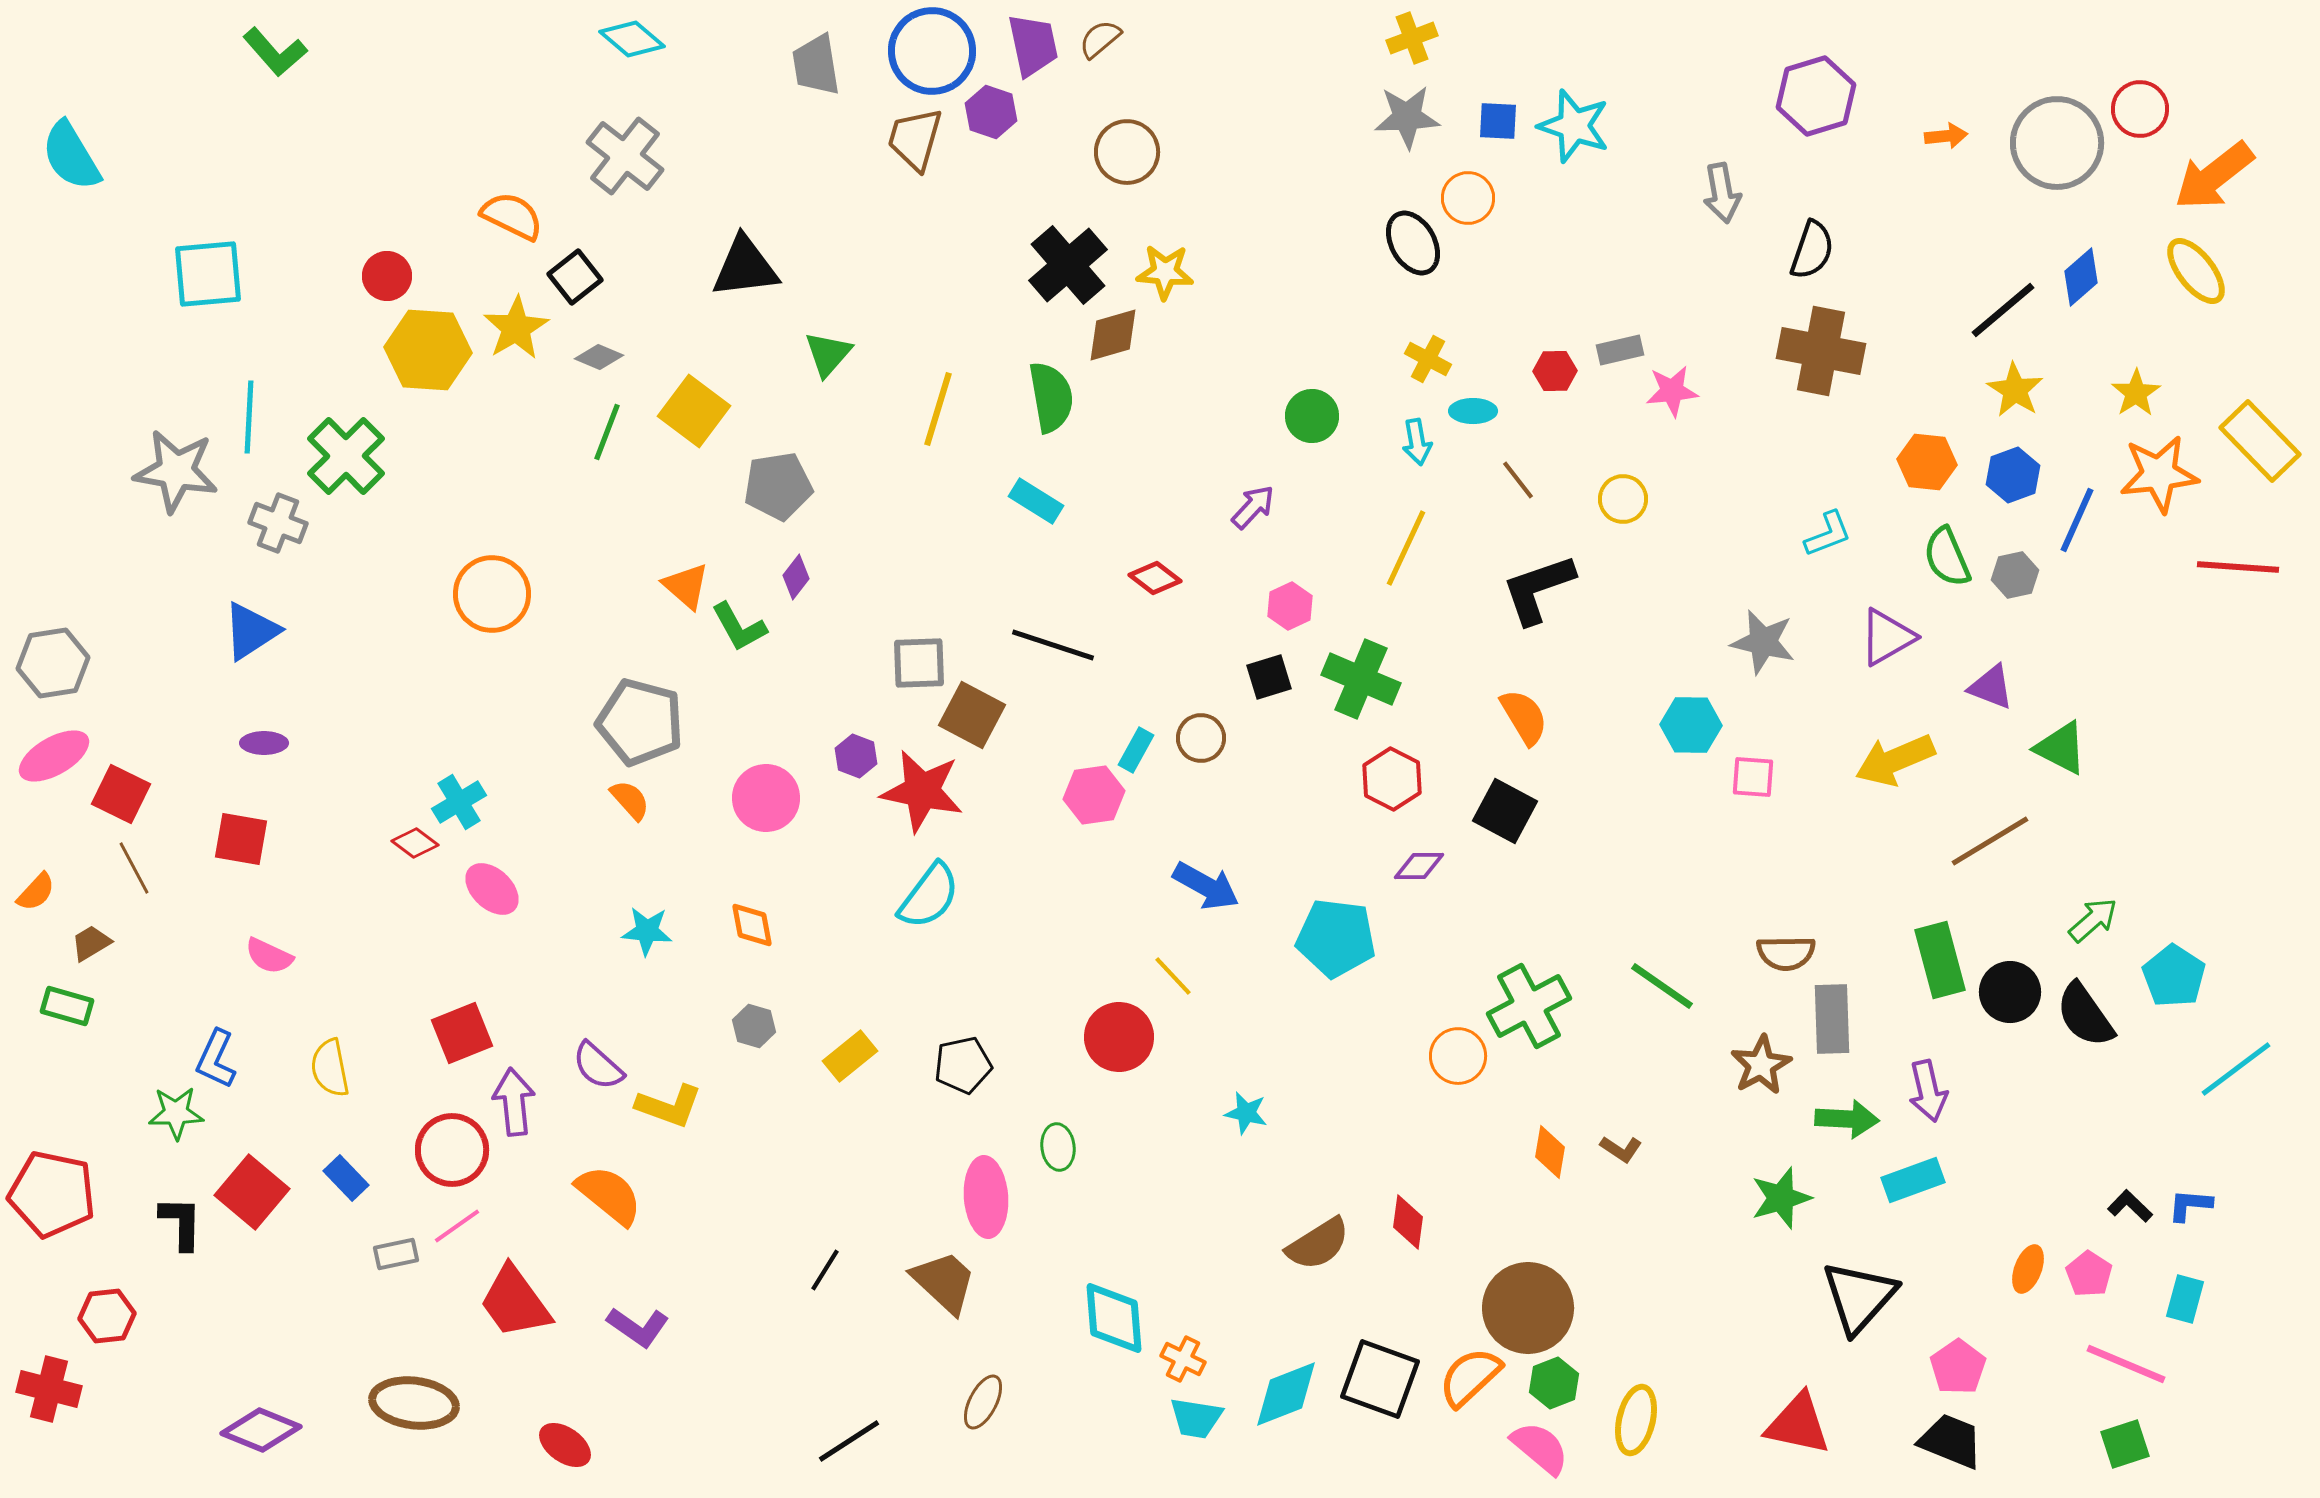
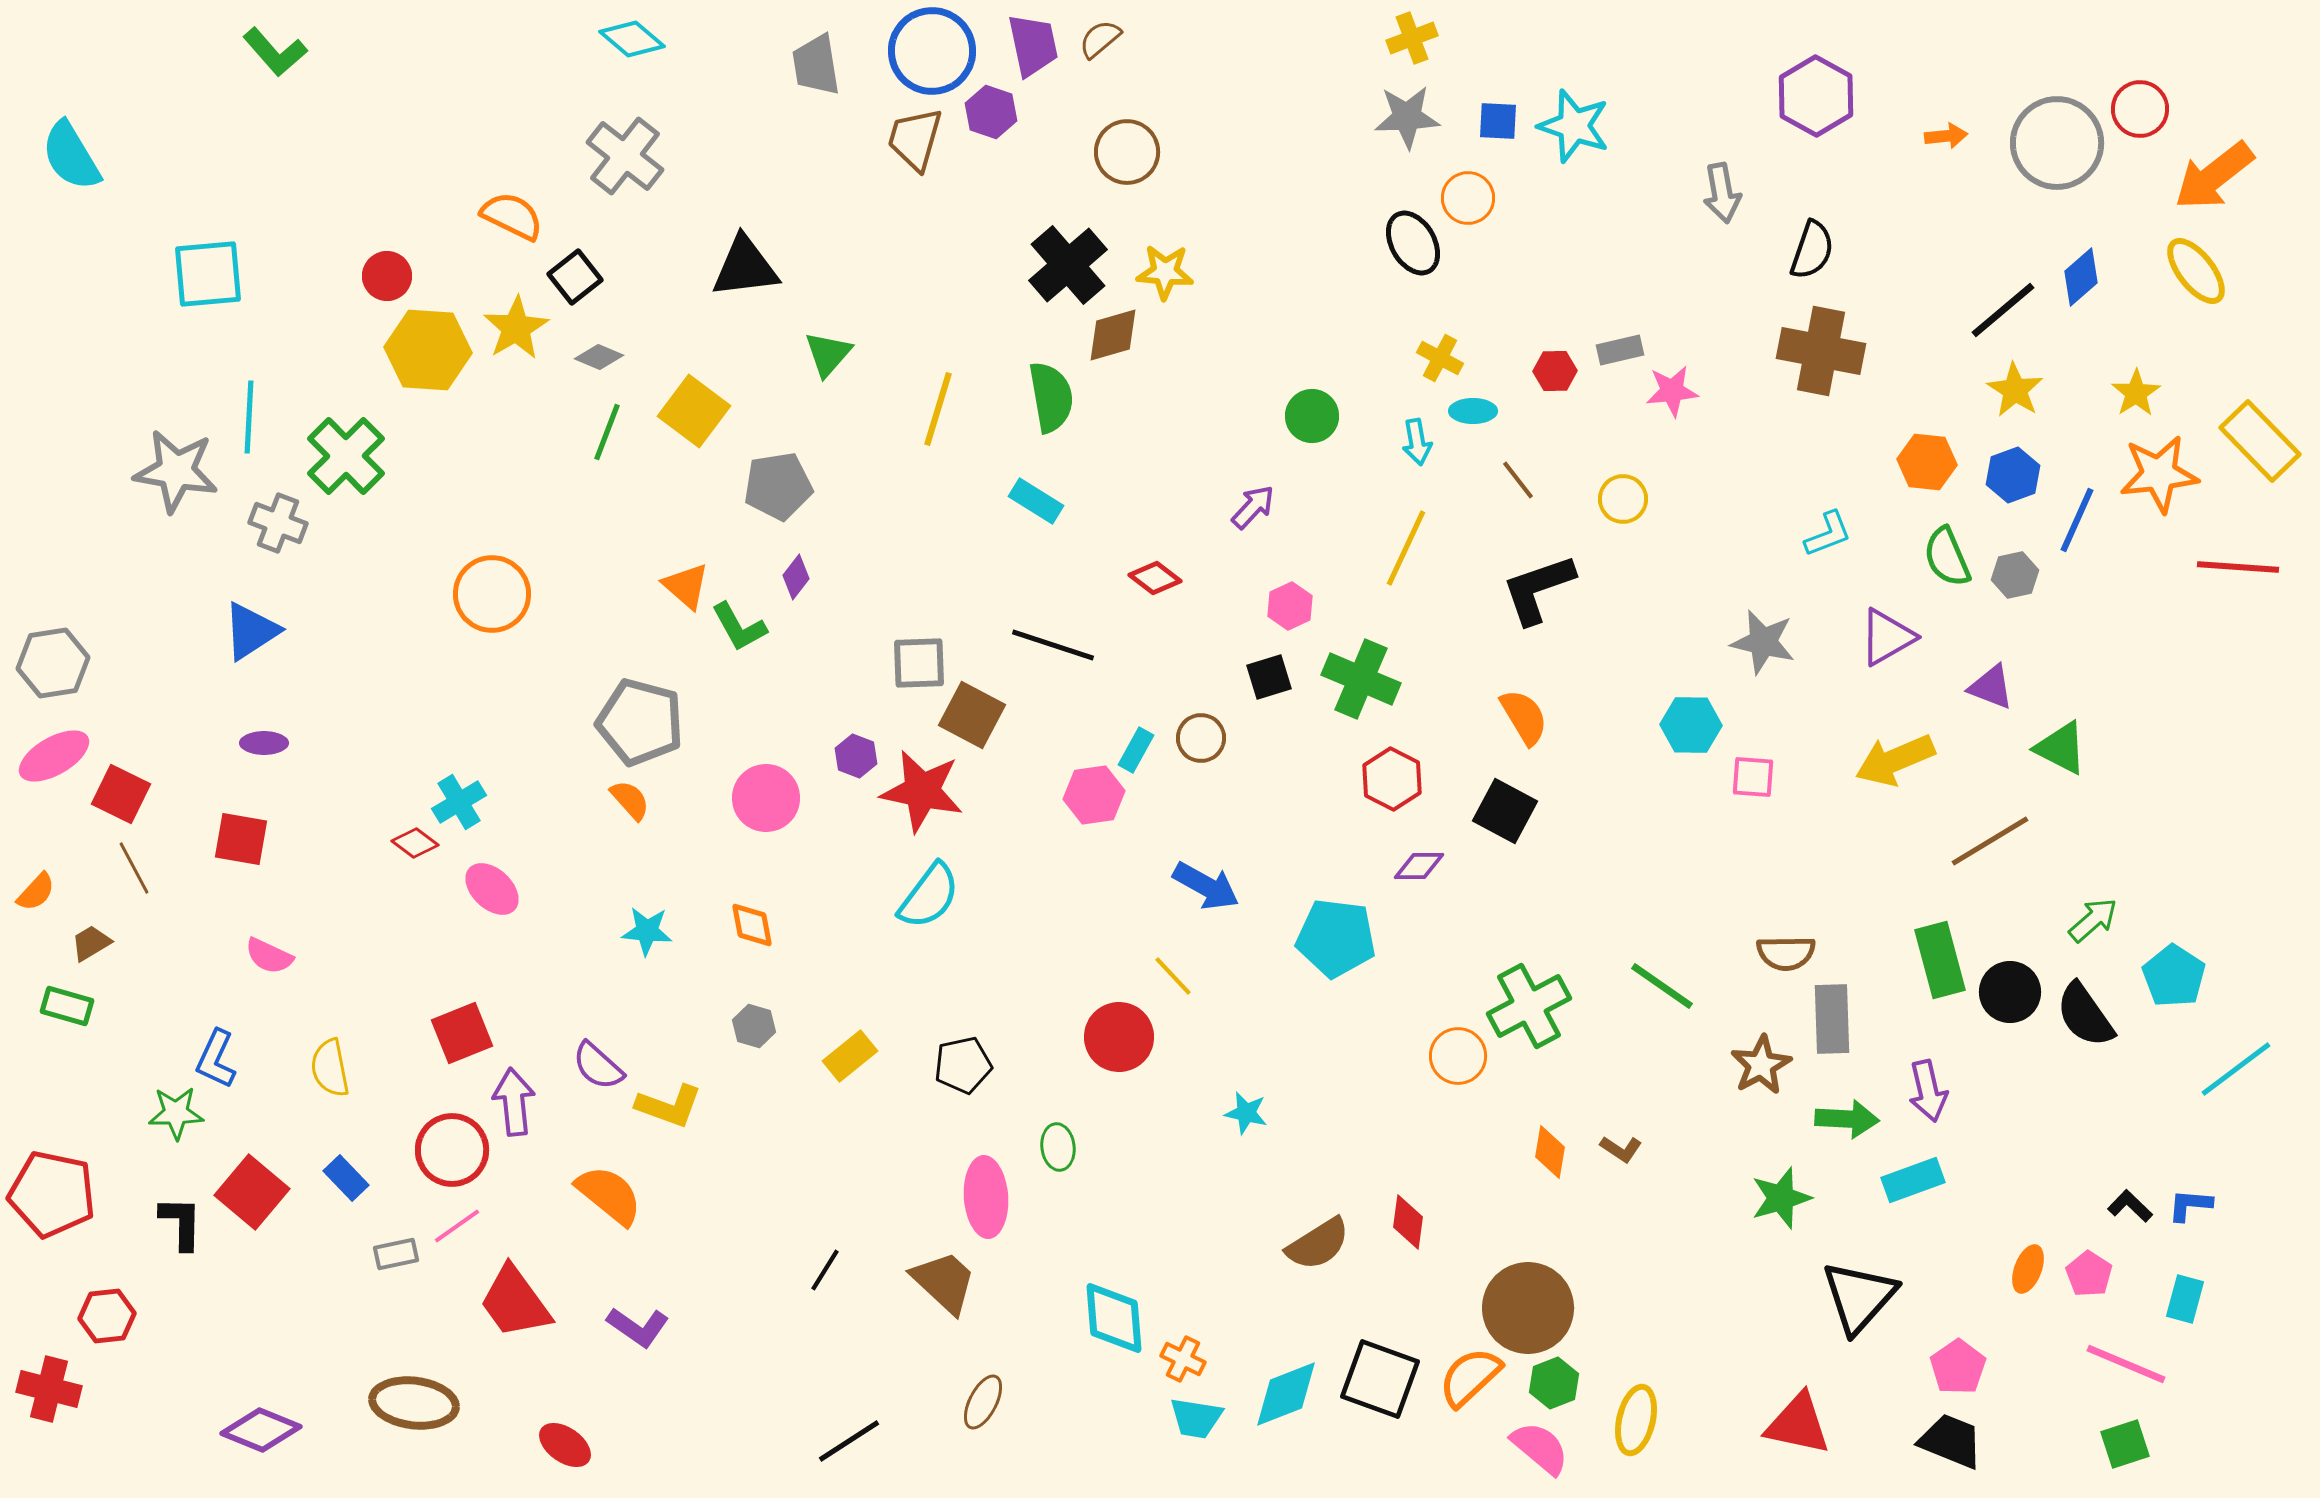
purple hexagon at (1816, 96): rotated 14 degrees counterclockwise
yellow cross at (1428, 359): moved 12 px right, 1 px up
